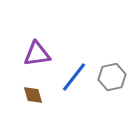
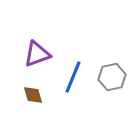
purple triangle: rotated 12 degrees counterclockwise
blue line: moved 1 px left; rotated 16 degrees counterclockwise
